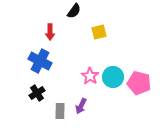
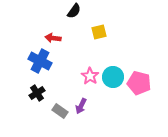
red arrow: moved 3 px right, 6 px down; rotated 98 degrees clockwise
gray rectangle: rotated 56 degrees counterclockwise
